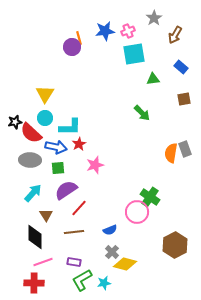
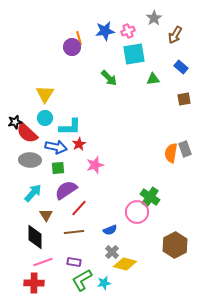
green arrow: moved 33 px left, 35 px up
red semicircle: moved 4 px left
